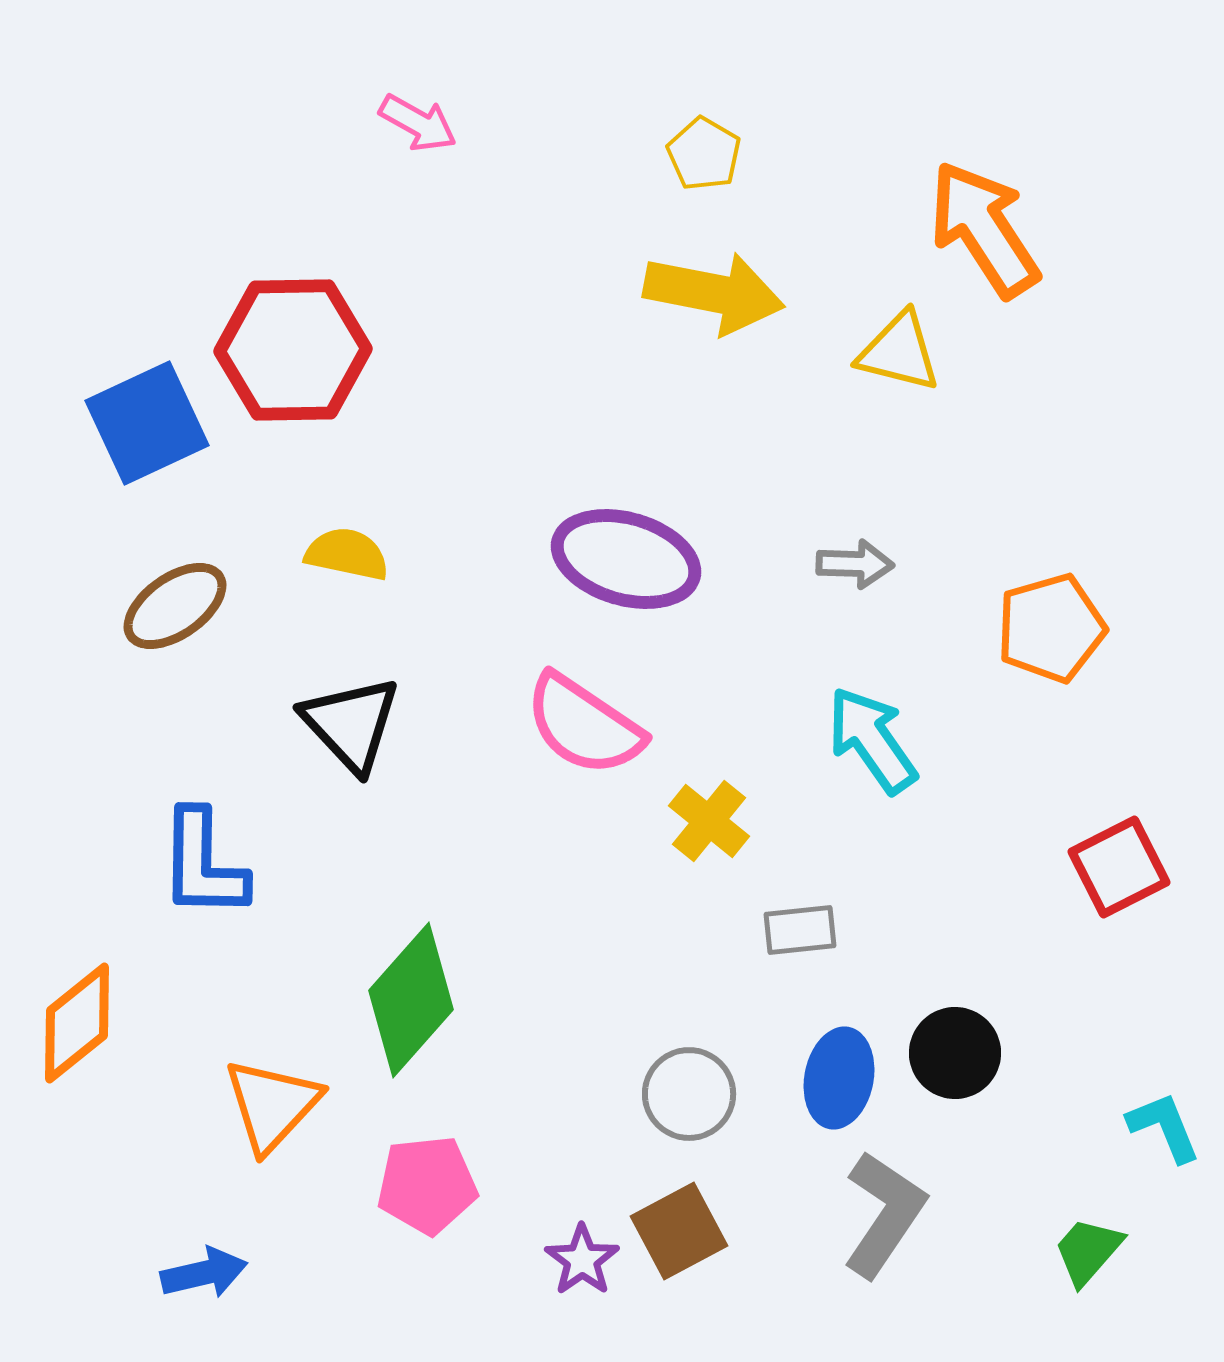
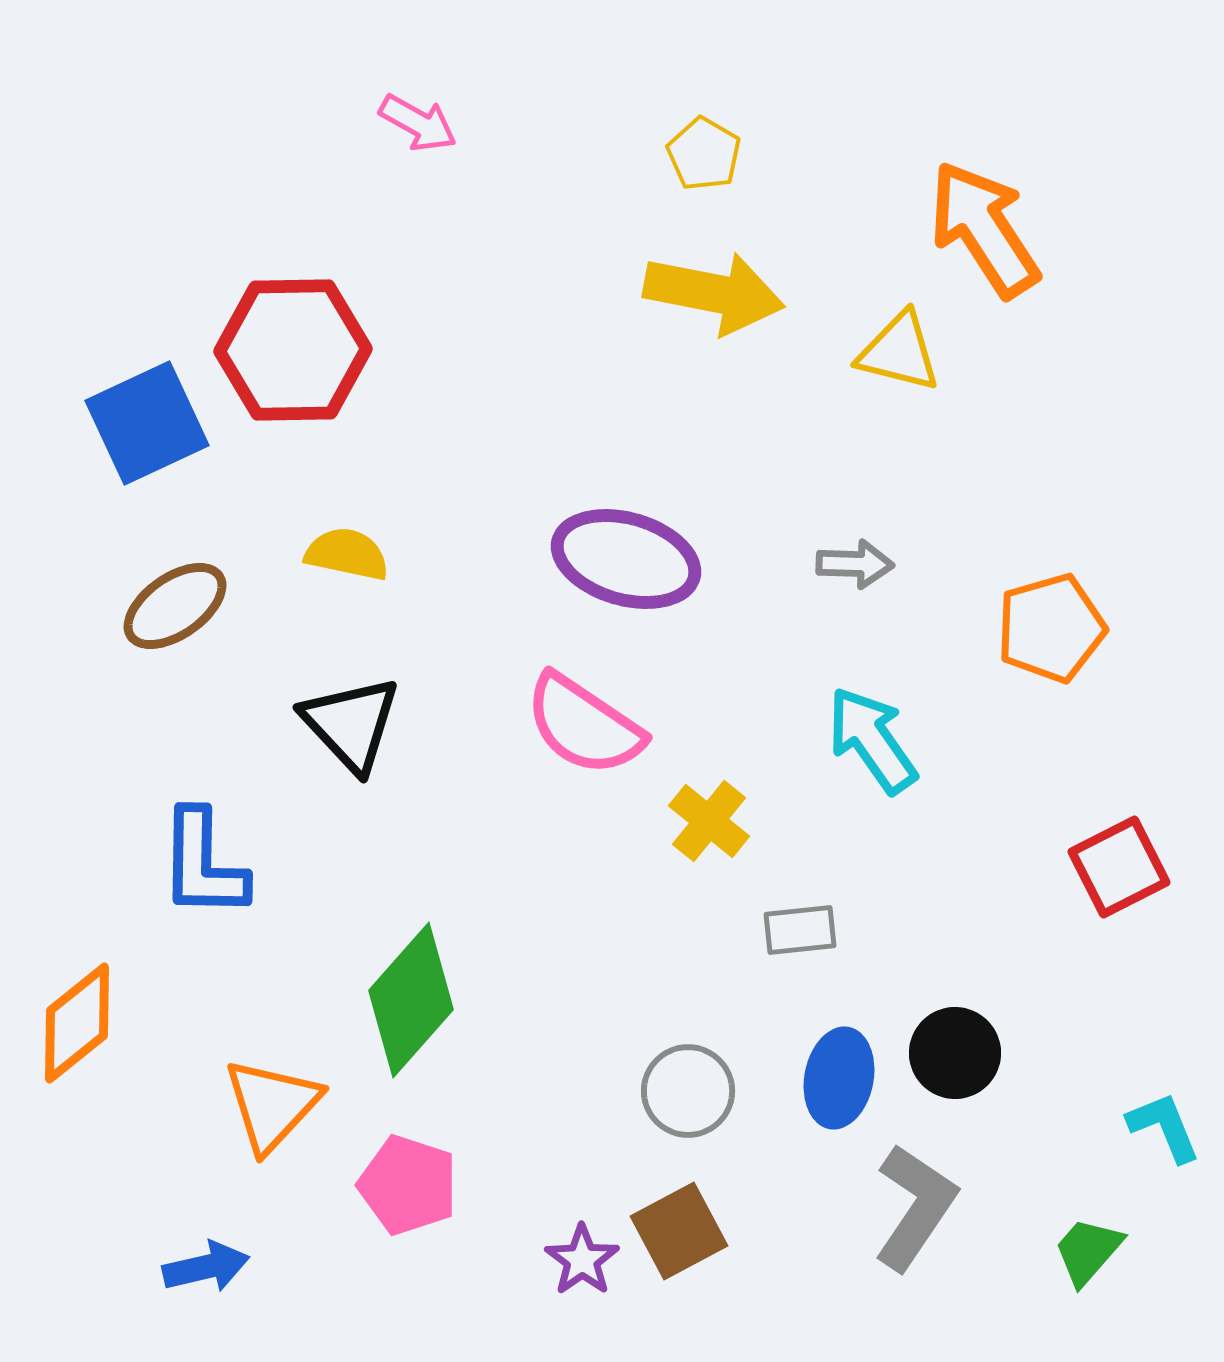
gray circle: moved 1 px left, 3 px up
pink pentagon: moved 19 px left; rotated 24 degrees clockwise
gray L-shape: moved 31 px right, 7 px up
blue arrow: moved 2 px right, 6 px up
